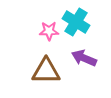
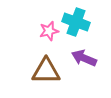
cyan cross: rotated 12 degrees counterclockwise
pink star: rotated 12 degrees counterclockwise
